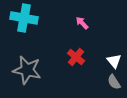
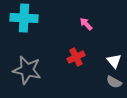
cyan cross: rotated 8 degrees counterclockwise
pink arrow: moved 4 px right, 1 px down
red cross: rotated 24 degrees clockwise
gray semicircle: rotated 28 degrees counterclockwise
